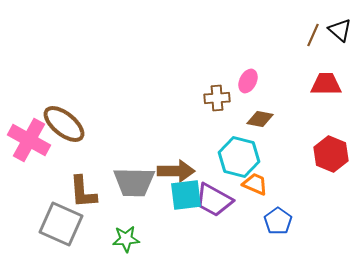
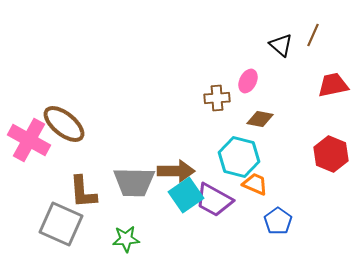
black triangle: moved 59 px left, 15 px down
red trapezoid: moved 7 px right, 1 px down; rotated 12 degrees counterclockwise
cyan square: rotated 28 degrees counterclockwise
